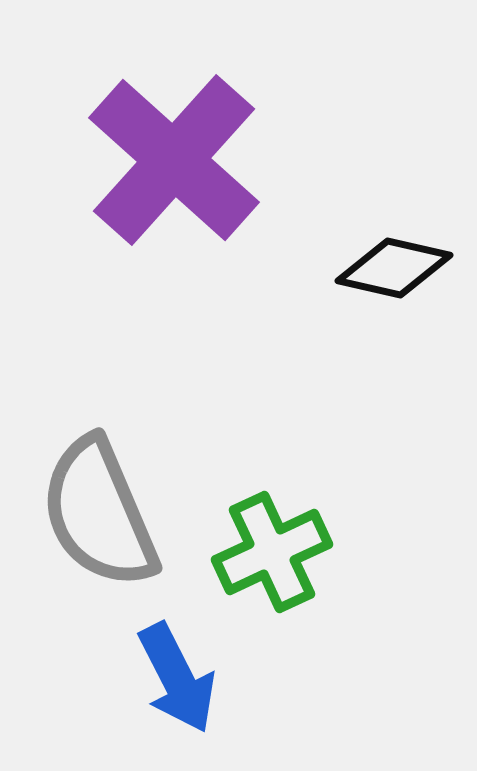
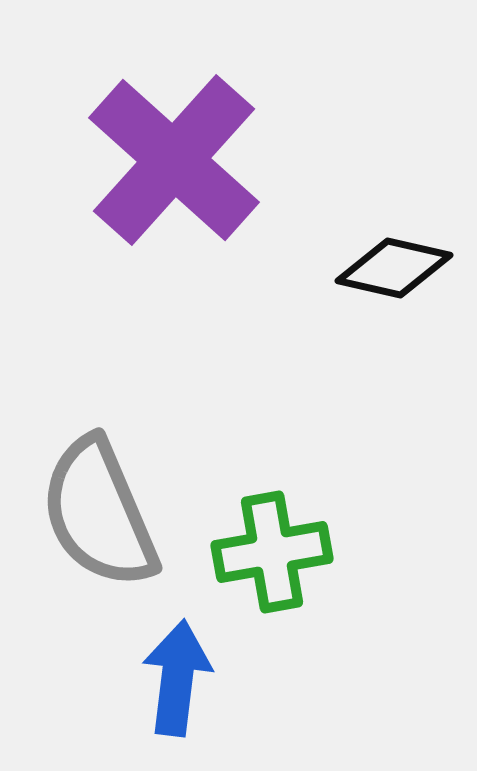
green cross: rotated 15 degrees clockwise
blue arrow: rotated 146 degrees counterclockwise
